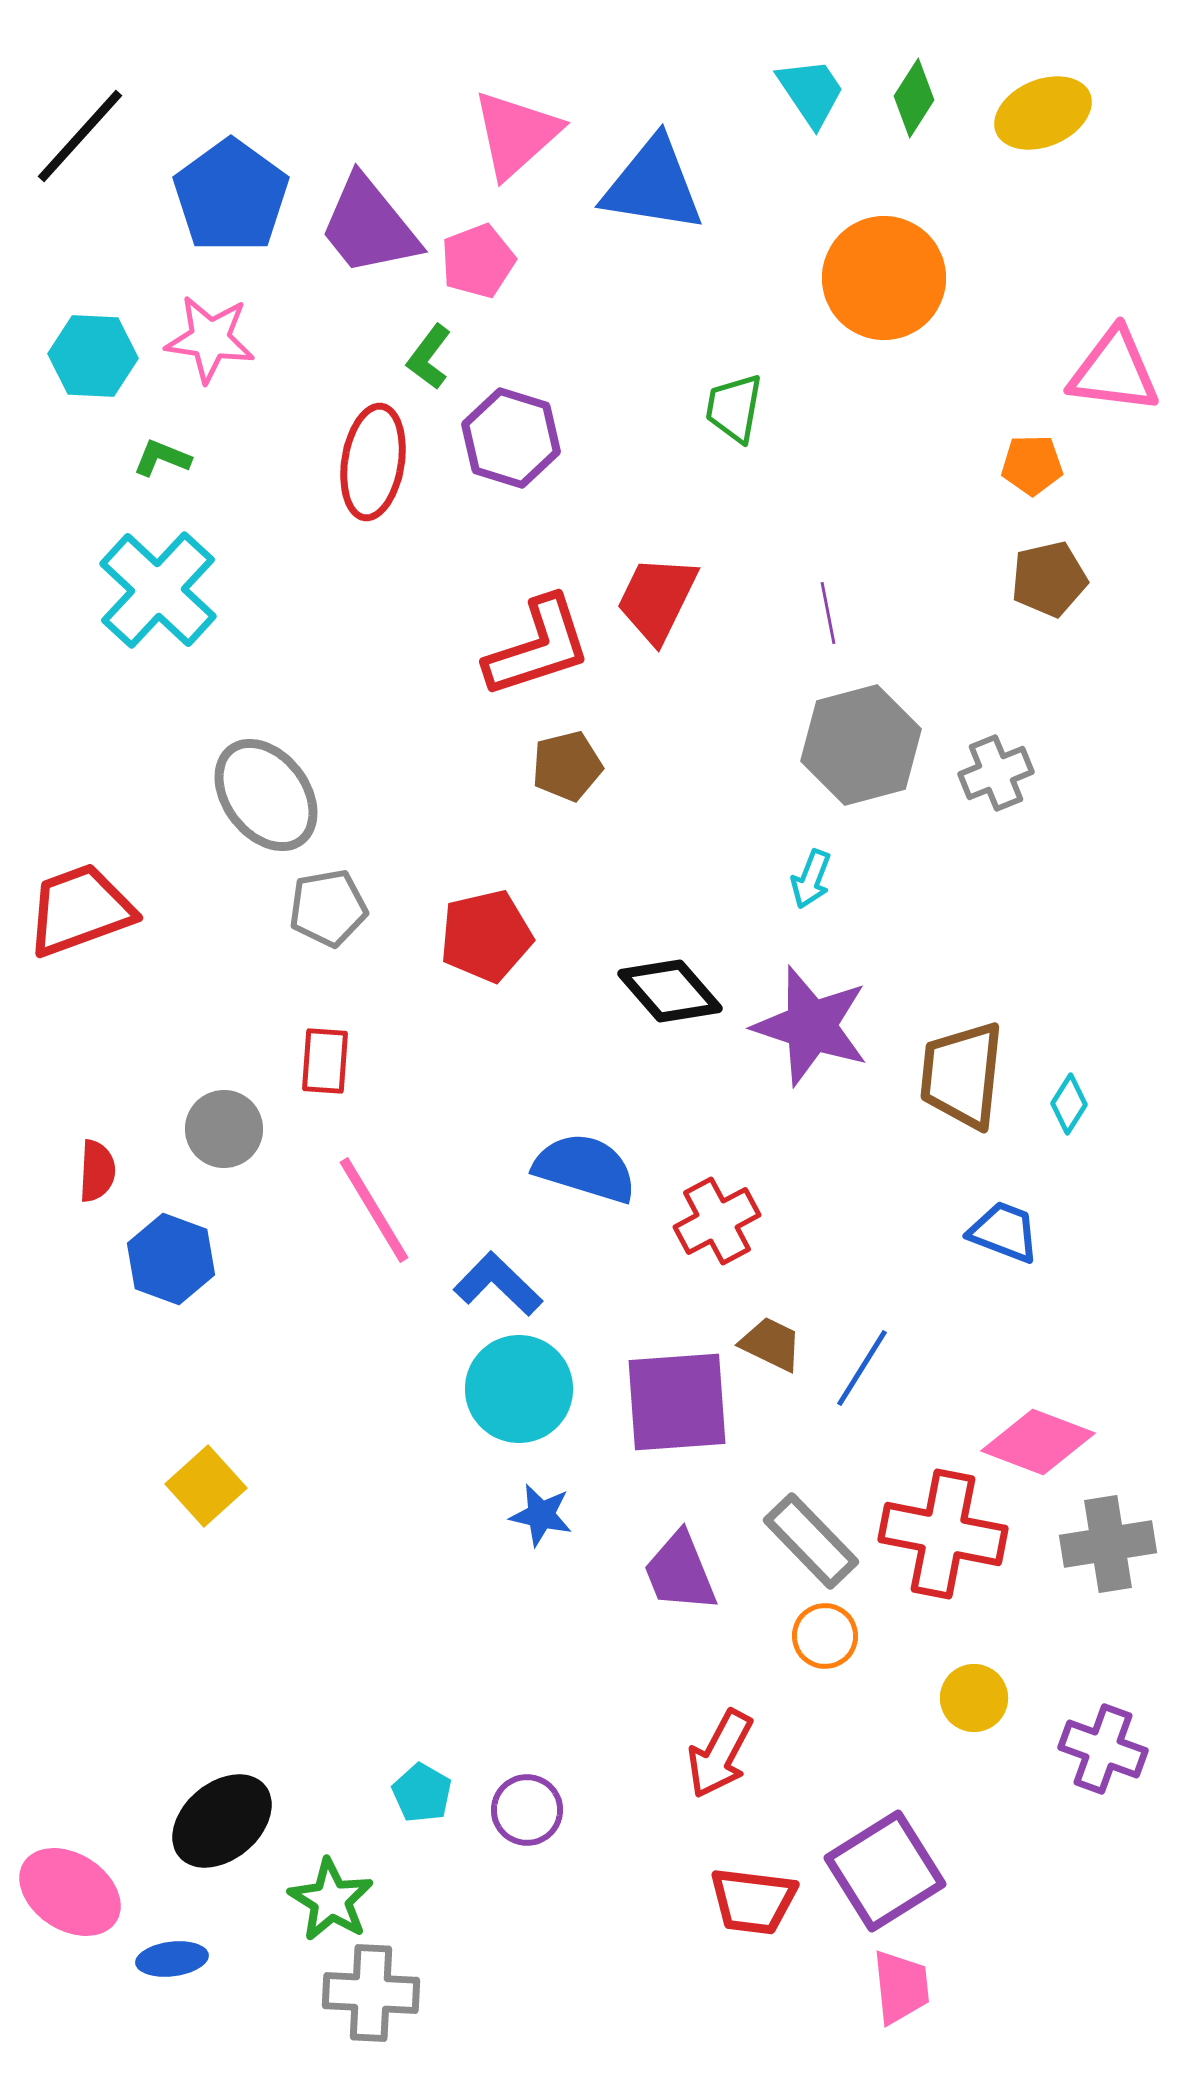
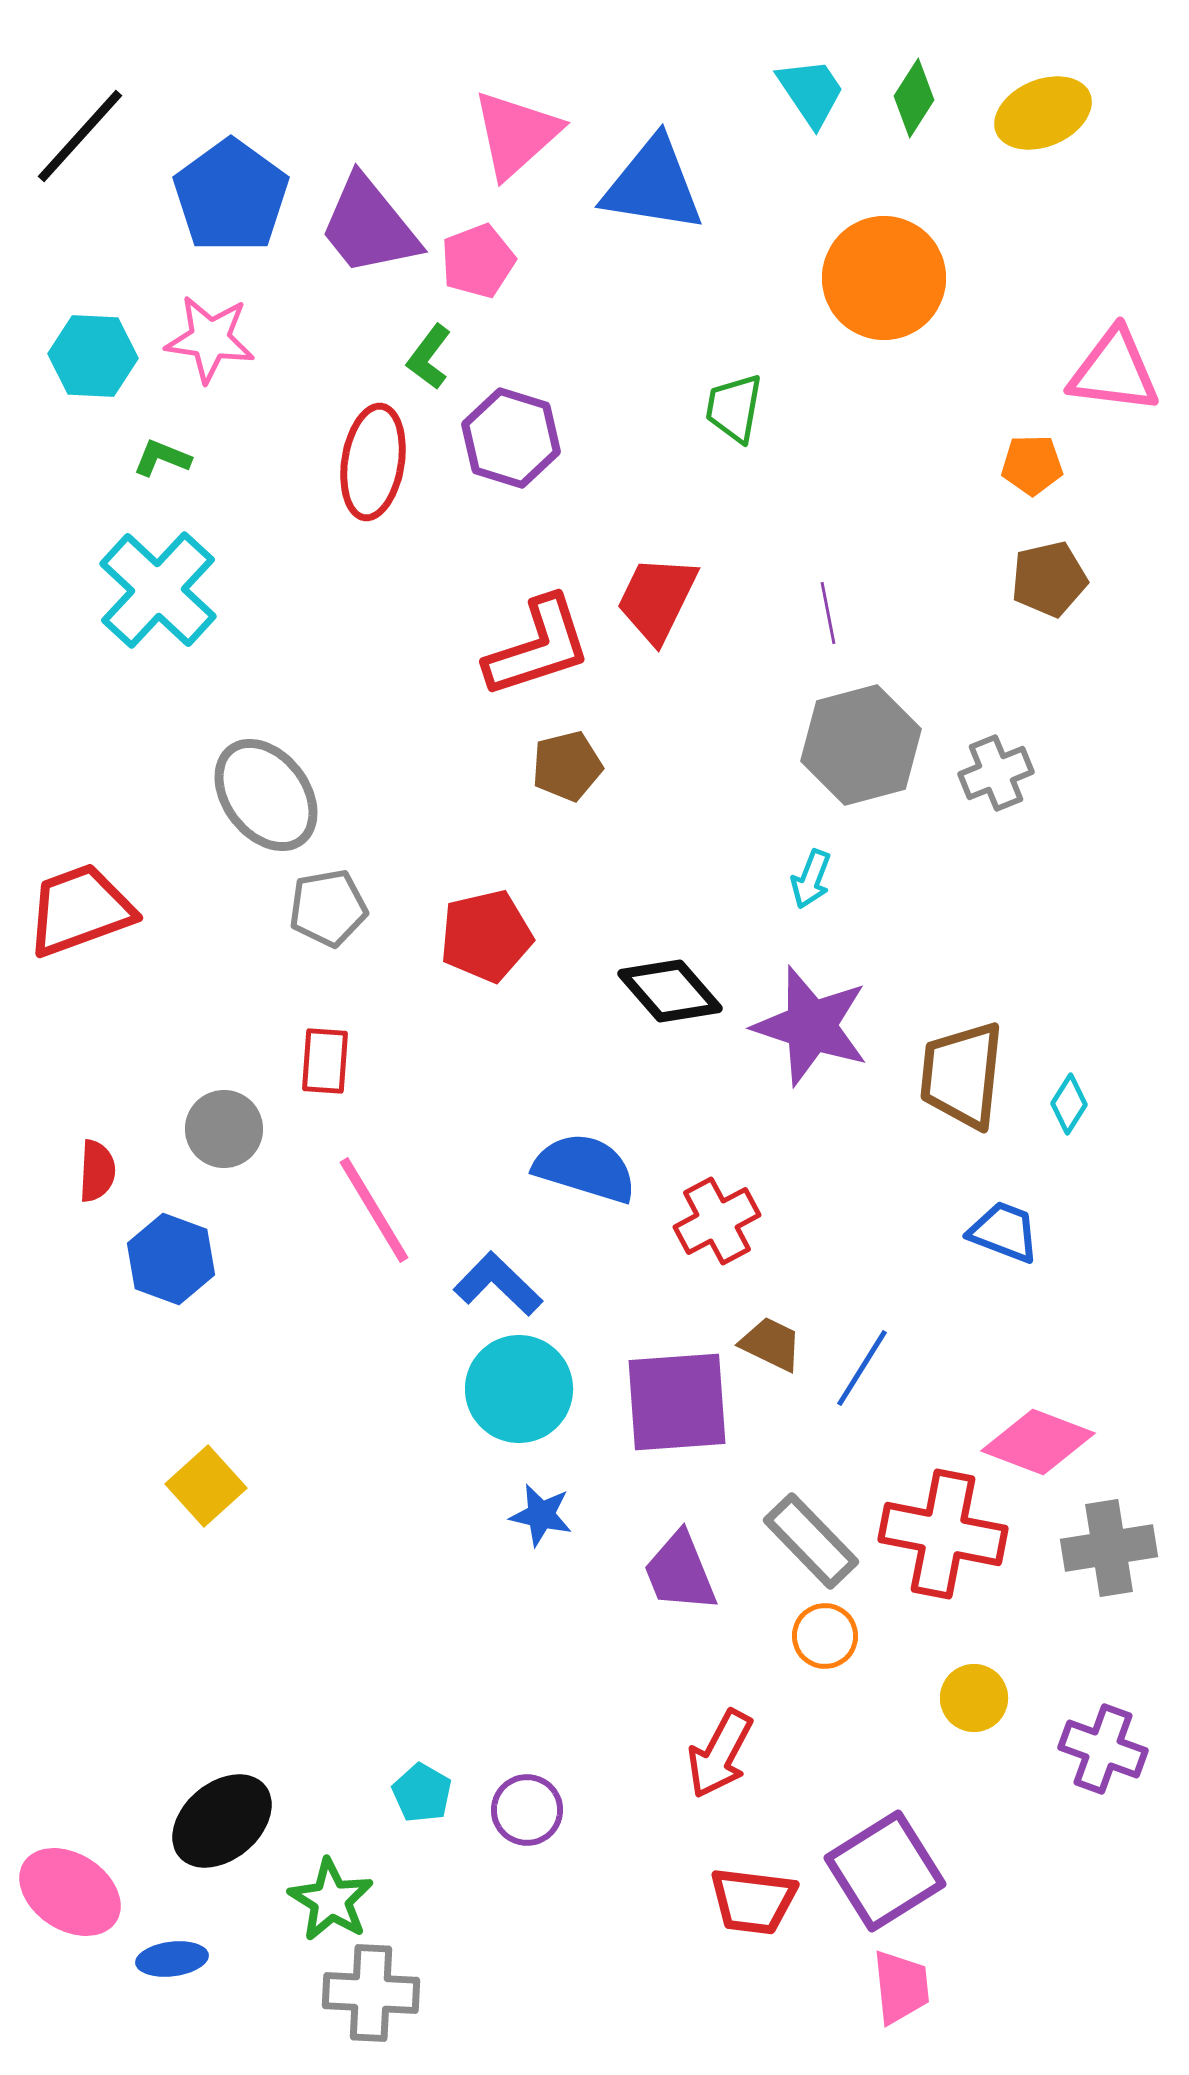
gray cross at (1108, 1544): moved 1 px right, 4 px down
